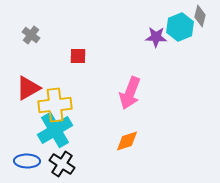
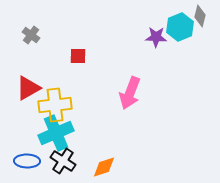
cyan cross: moved 1 px right, 3 px down; rotated 8 degrees clockwise
orange diamond: moved 23 px left, 26 px down
black cross: moved 1 px right, 3 px up
